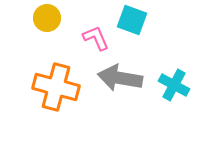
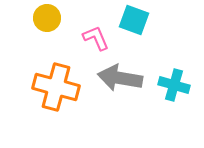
cyan square: moved 2 px right
cyan cross: rotated 12 degrees counterclockwise
